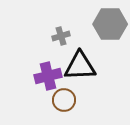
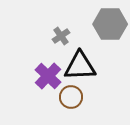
gray cross: rotated 18 degrees counterclockwise
purple cross: rotated 32 degrees counterclockwise
brown circle: moved 7 px right, 3 px up
